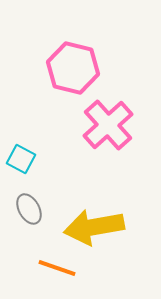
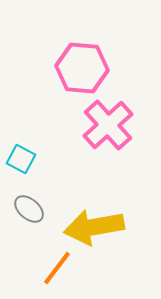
pink hexagon: moved 9 px right; rotated 9 degrees counterclockwise
gray ellipse: rotated 20 degrees counterclockwise
orange line: rotated 72 degrees counterclockwise
